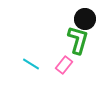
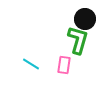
pink rectangle: rotated 30 degrees counterclockwise
